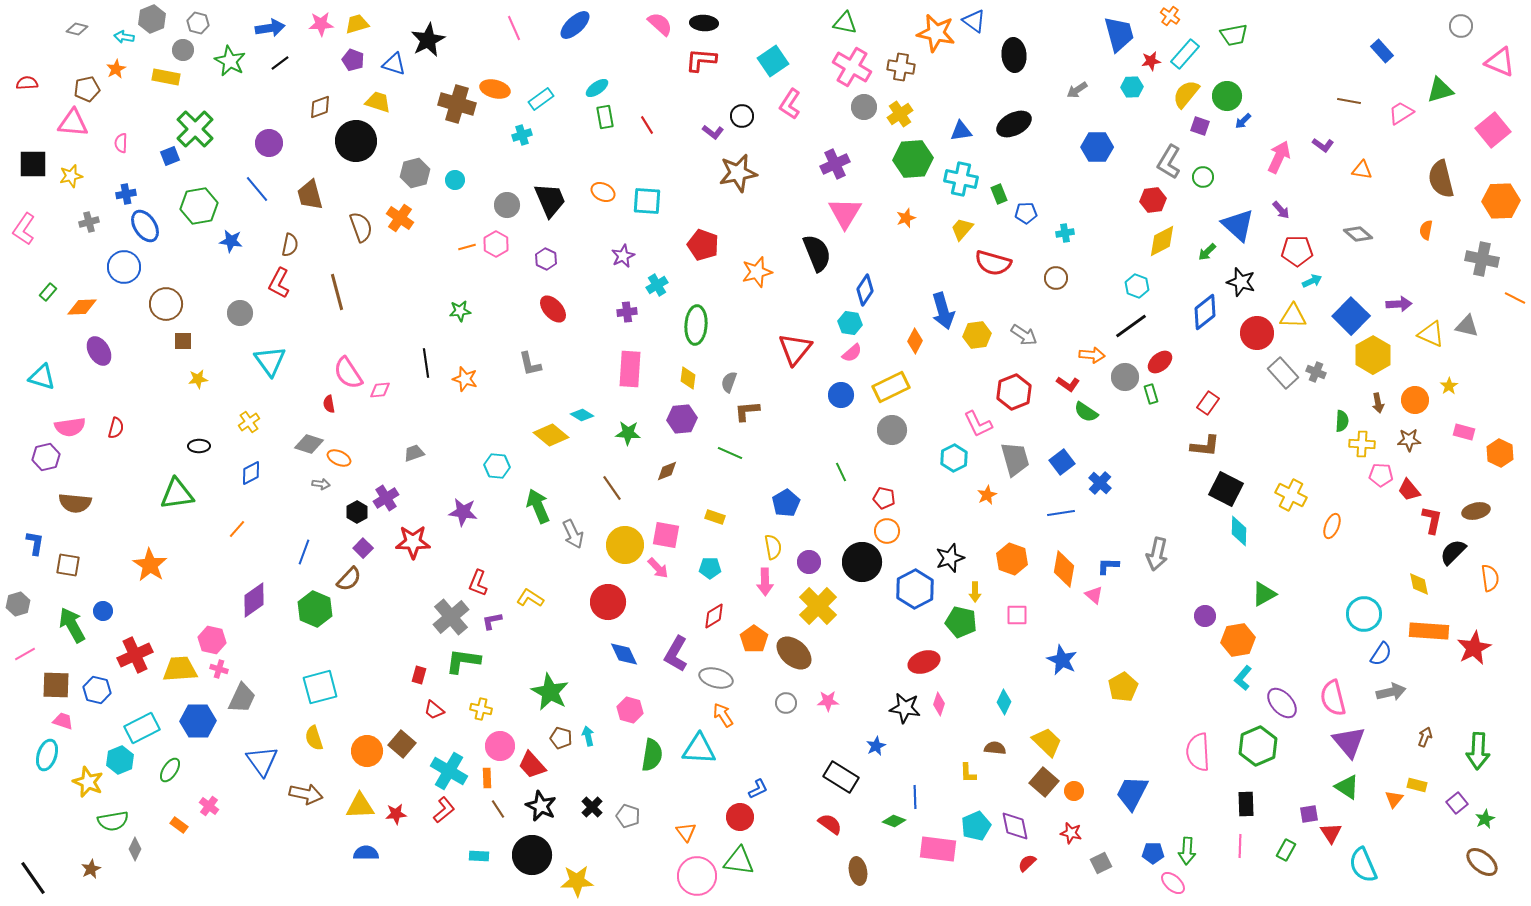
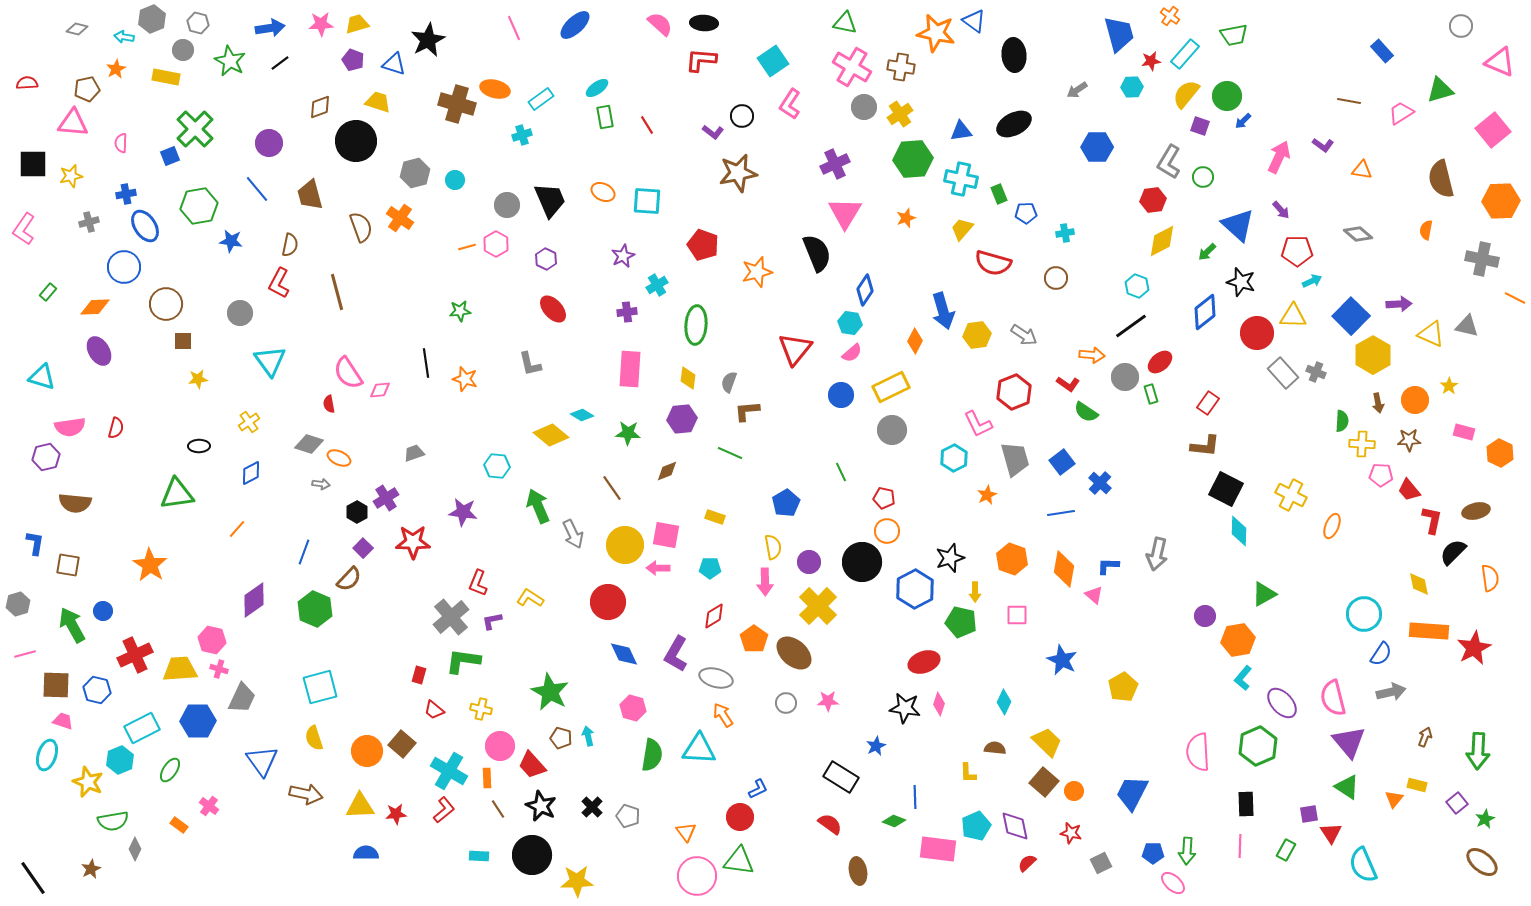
orange diamond at (82, 307): moved 13 px right
pink arrow at (658, 568): rotated 135 degrees clockwise
pink line at (25, 654): rotated 15 degrees clockwise
pink hexagon at (630, 710): moved 3 px right, 2 px up
